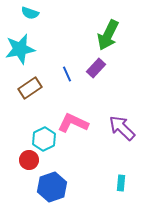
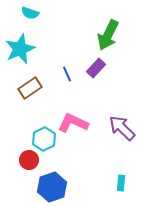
cyan star: rotated 12 degrees counterclockwise
